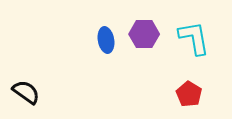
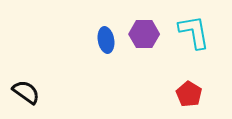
cyan L-shape: moved 6 px up
